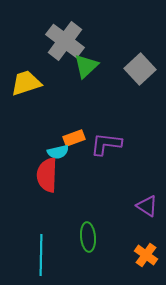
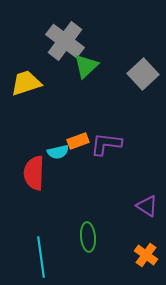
gray square: moved 3 px right, 5 px down
orange rectangle: moved 4 px right, 3 px down
red semicircle: moved 13 px left, 2 px up
cyan line: moved 2 px down; rotated 9 degrees counterclockwise
